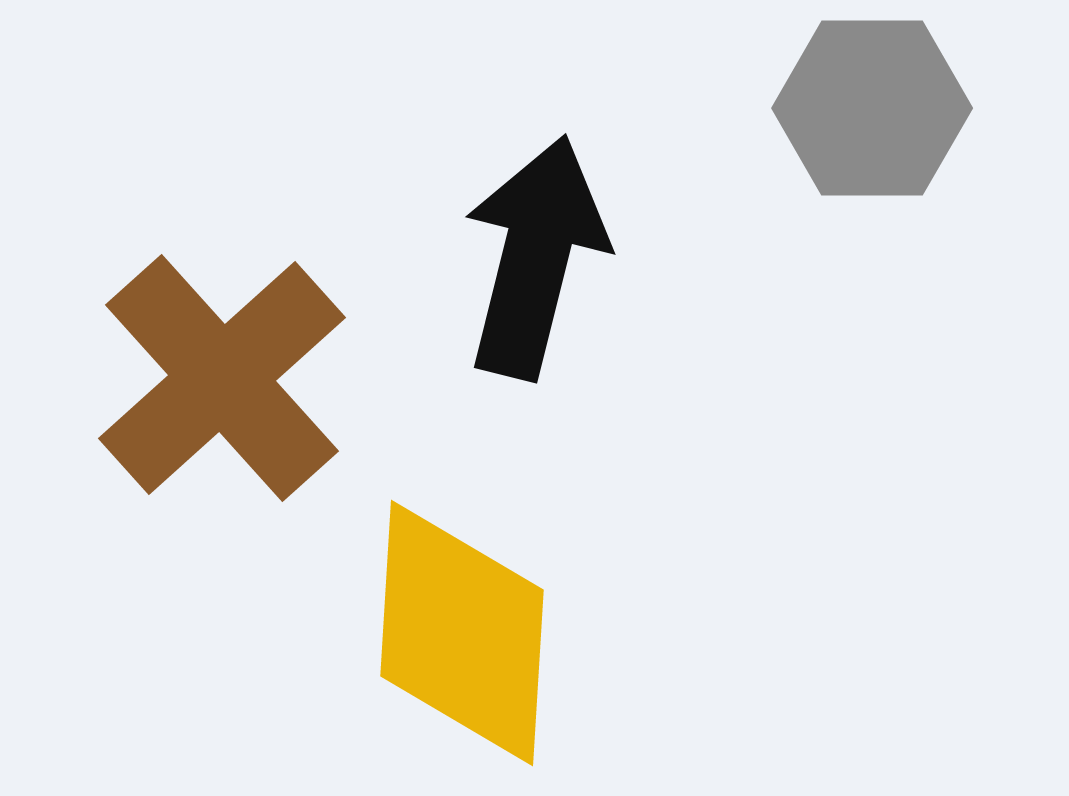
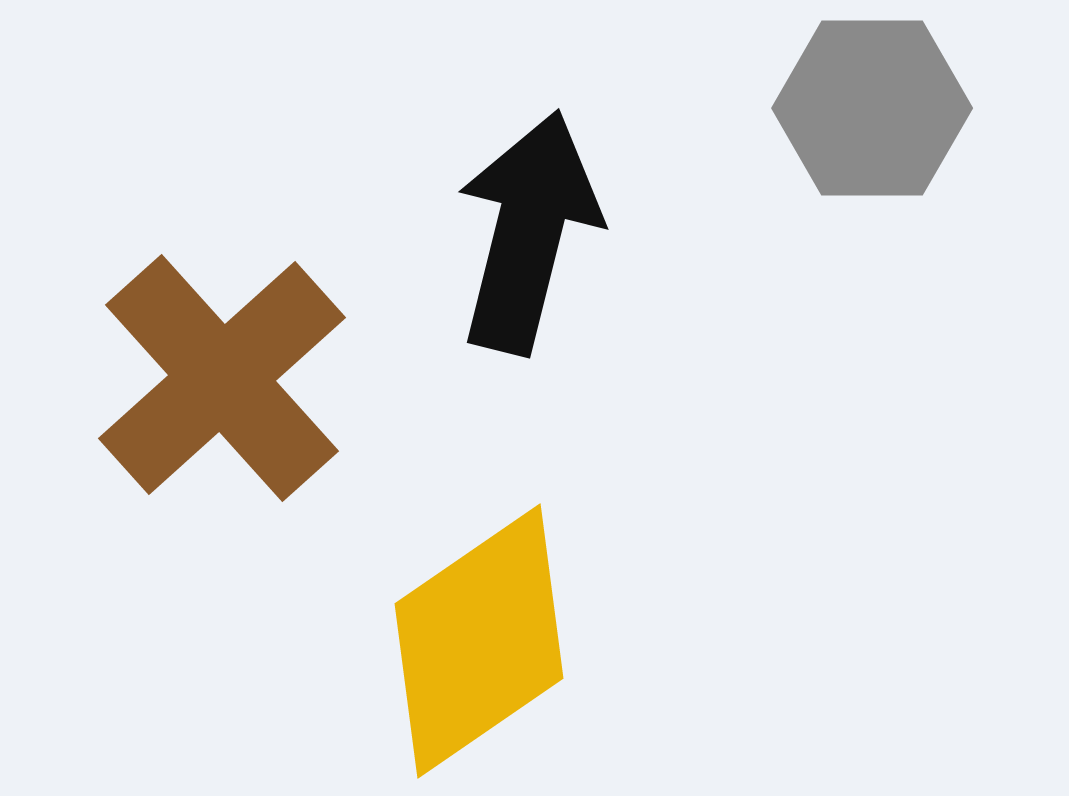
black arrow: moved 7 px left, 25 px up
yellow diamond: moved 17 px right, 8 px down; rotated 52 degrees clockwise
